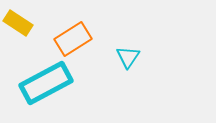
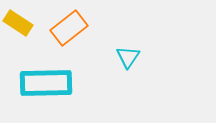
orange rectangle: moved 4 px left, 11 px up; rotated 6 degrees counterclockwise
cyan rectangle: rotated 27 degrees clockwise
